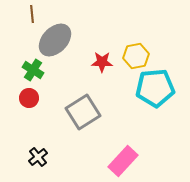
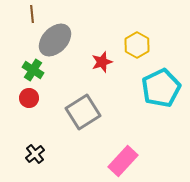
yellow hexagon: moved 1 px right, 11 px up; rotated 20 degrees counterclockwise
red star: rotated 20 degrees counterclockwise
cyan pentagon: moved 6 px right; rotated 21 degrees counterclockwise
black cross: moved 3 px left, 3 px up
